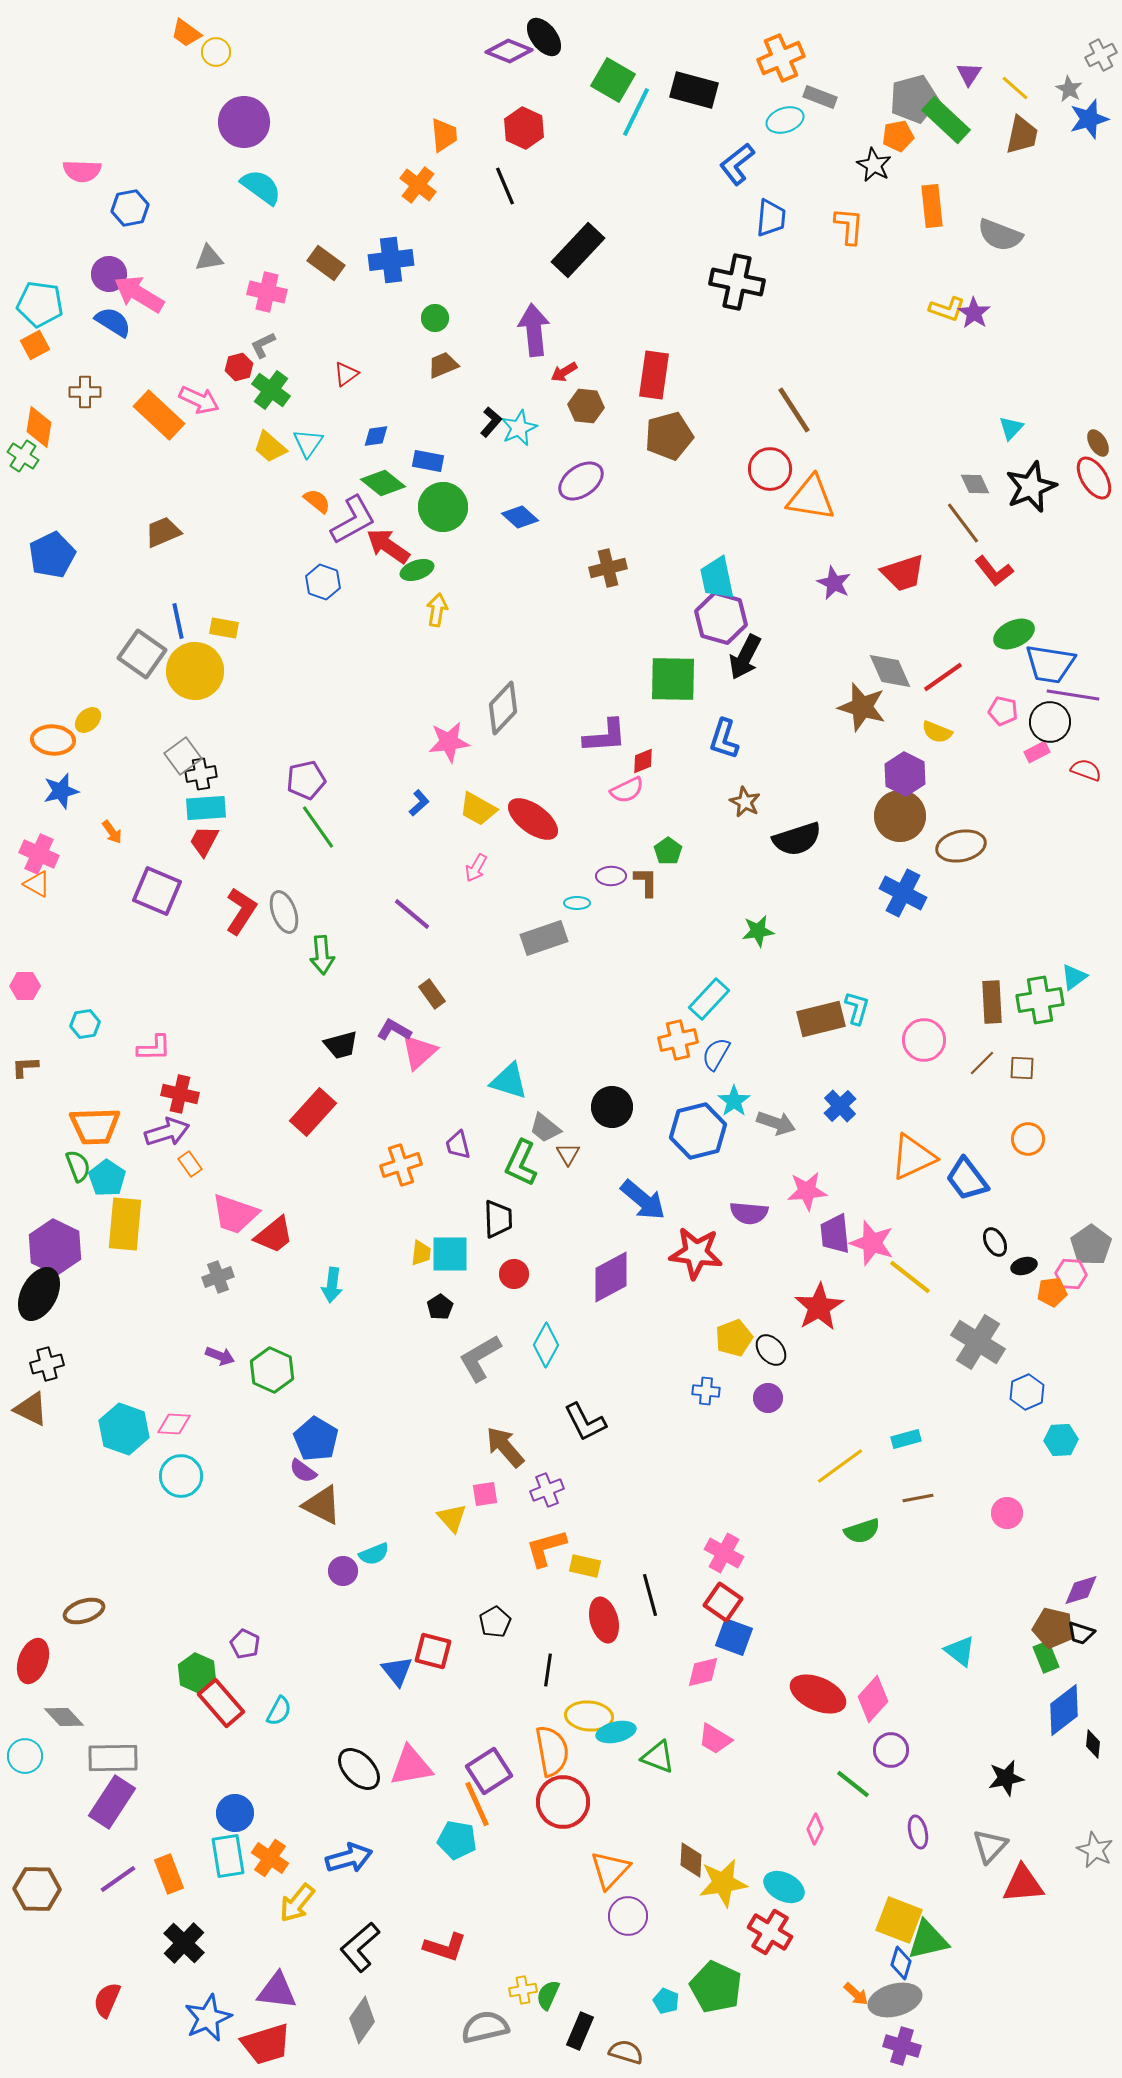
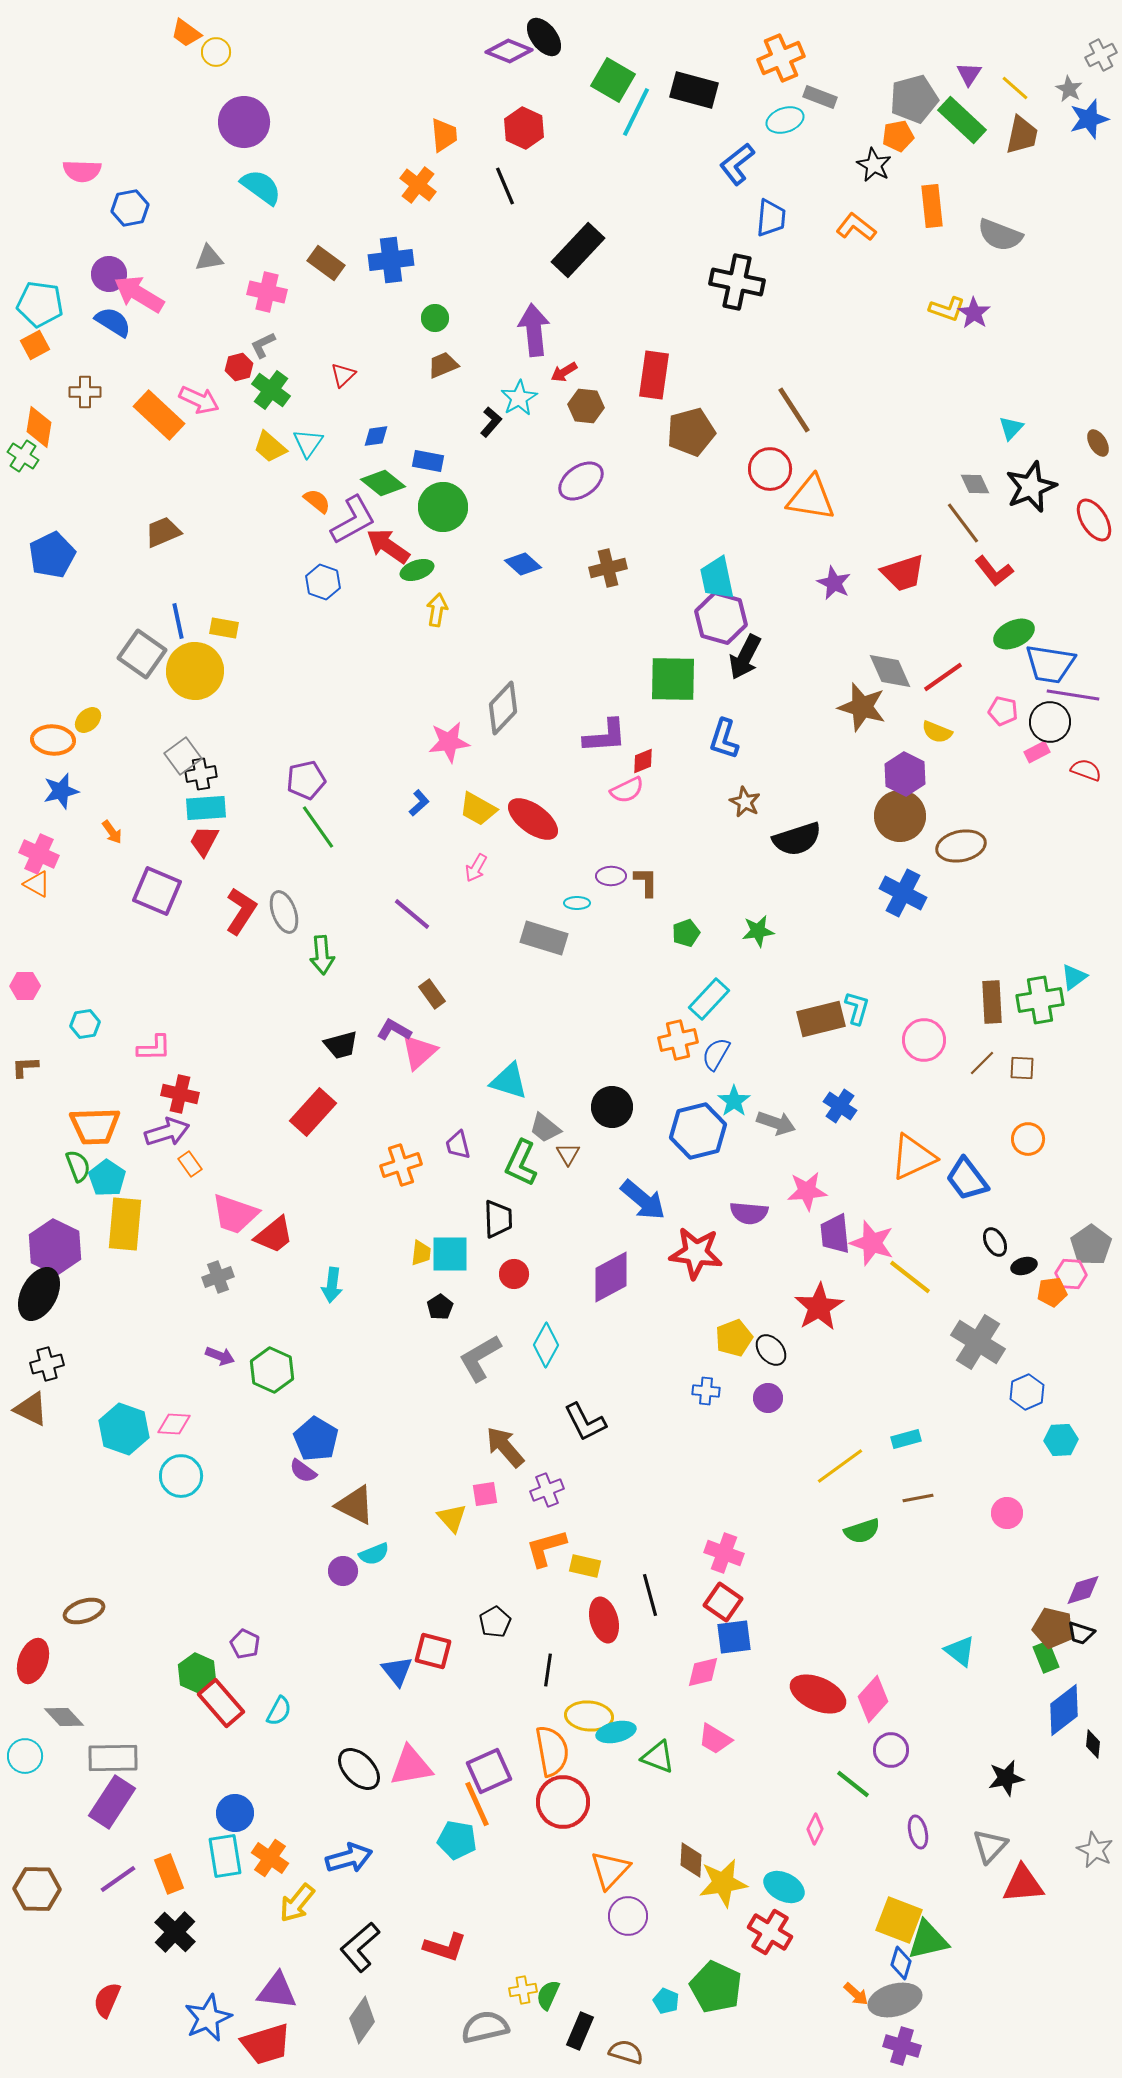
green rectangle at (946, 120): moved 16 px right
orange L-shape at (849, 226): moved 7 px right, 1 px down; rotated 57 degrees counterclockwise
red triangle at (346, 374): moved 3 px left, 1 px down; rotated 8 degrees counterclockwise
cyan star at (519, 428): moved 30 px up; rotated 6 degrees counterclockwise
brown pentagon at (669, 436): moved 22 px right, 4 px up
red ellipse at (1094, 478): moved 42 px down
blue diamond at (520, 517): moved 3 px right, 47 px down
green pentagon at (668, 851): moved 18 px right, 82 px down; rotated 16 degrees clockwise
gray rectangle at (544, 938): rotated 36 degrees clockwise
blue cross at (840, 1106): rotated 12 degrees counterclockwise
brown triangle at (322, 1505): moved 33 px right
pink cross at (724, 1553): rotated 9 degrees counterclockwise
purple diamond at (1081, 1590): moved 2 px right
blue square at (734, 1637): rotated 27 degrees counterclockwise
purple square at (489, 1771): rotated 9 degrees clockwise
cyan rectangle at (228, 1856): moved 3 px left
black cross at (184, 1943): moved 9 px left, 11 px up
